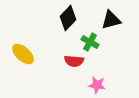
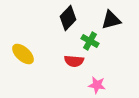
green cross: moved 1 px up
